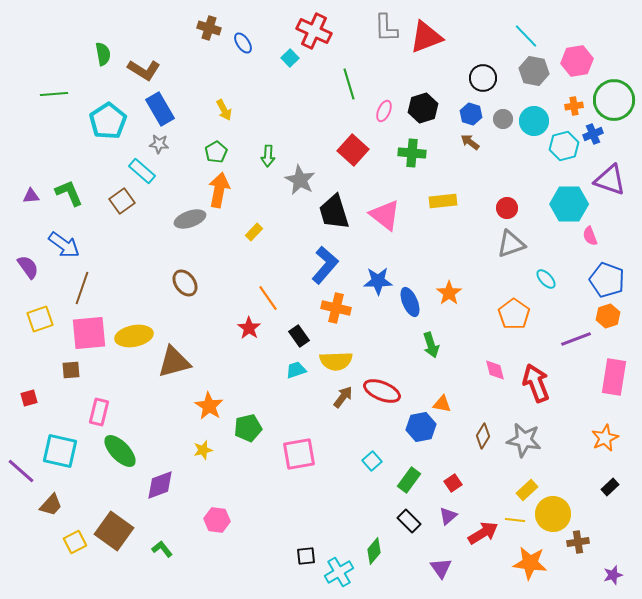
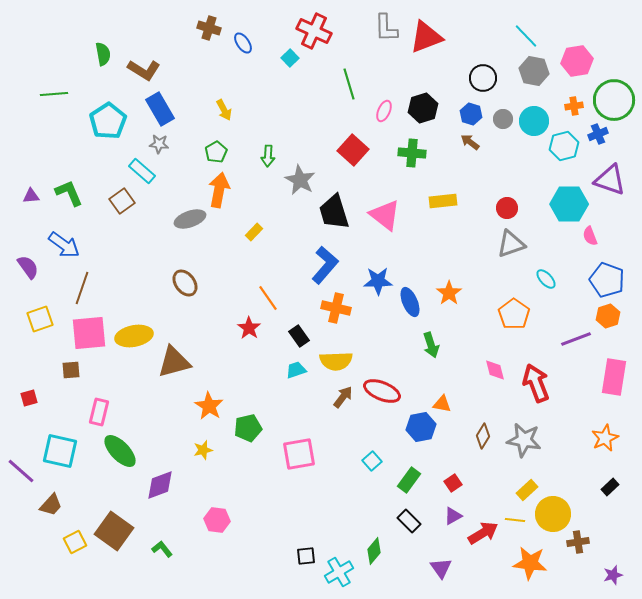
blue cross at (593, 134): moved 5 px right
purple triangle at (448, 516): moved 5 px right; rotated 12 degrees clockwise
